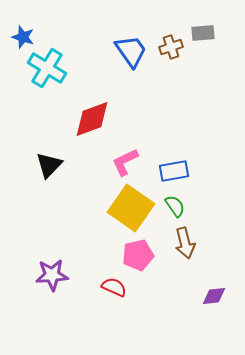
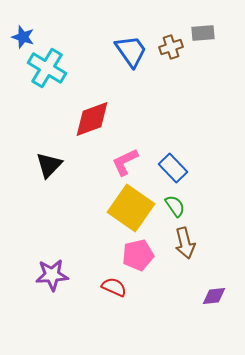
blue rectangle: moved 1 px left, 3 px up; rotated 56 degrees clockwise
